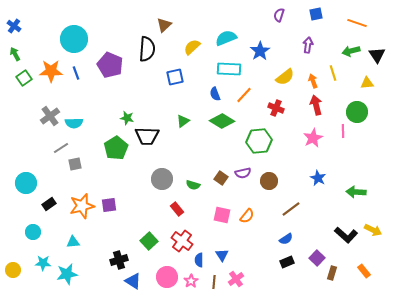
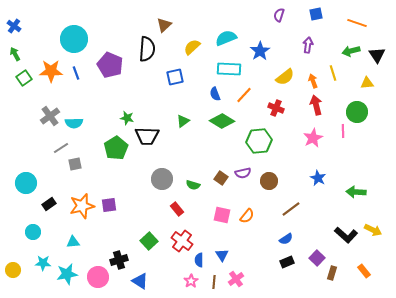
pink circle at (167, 277): moved 69 px left
blue triangle at (133, 281): moved 7 px right
